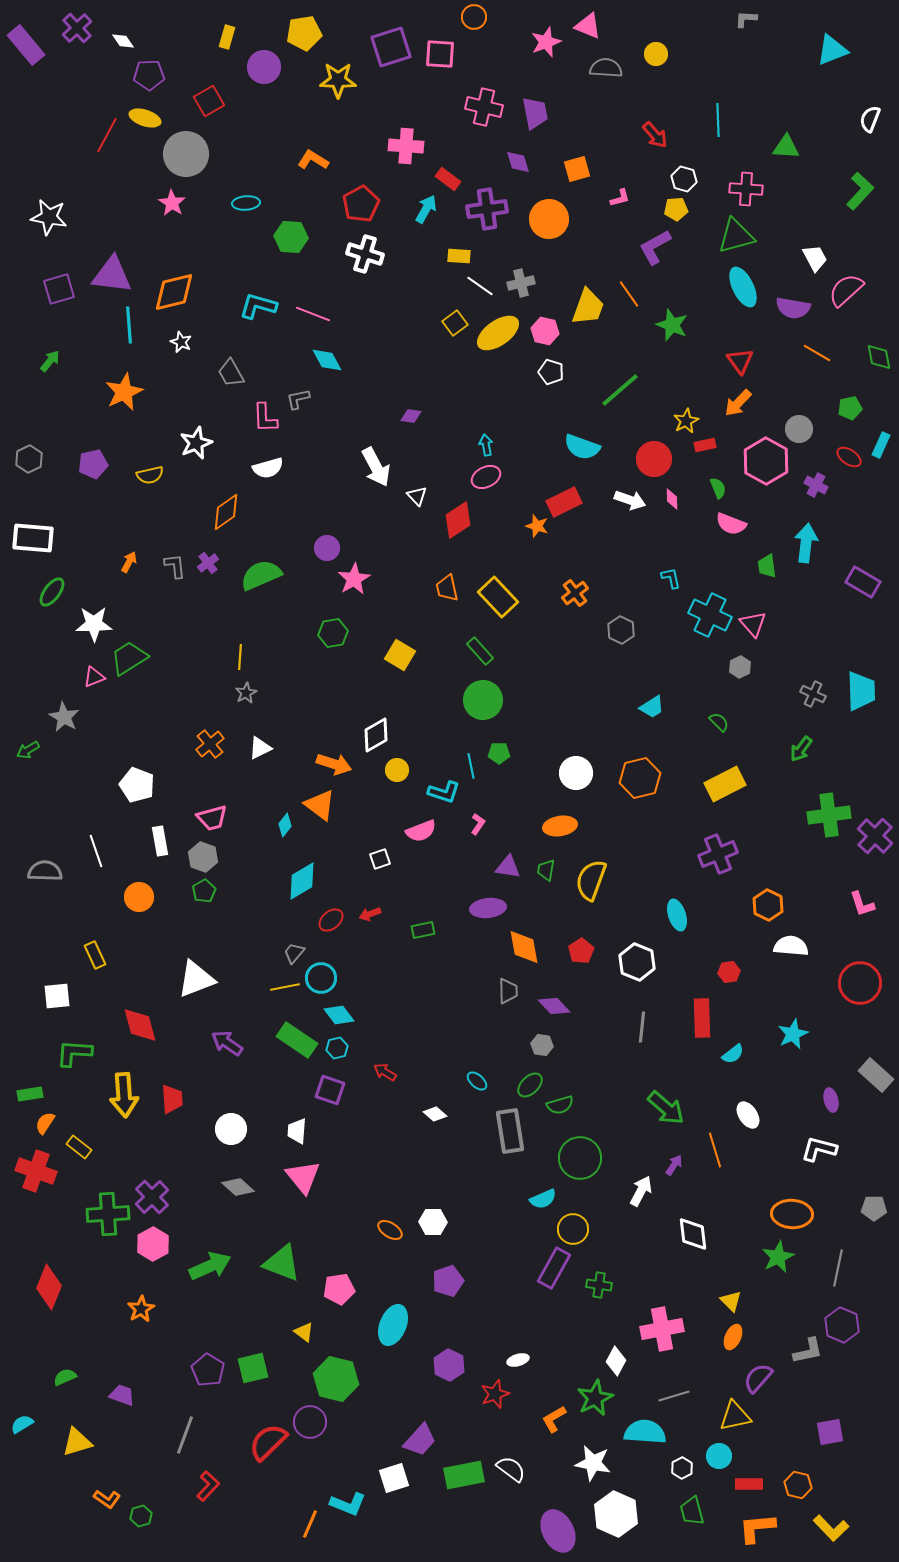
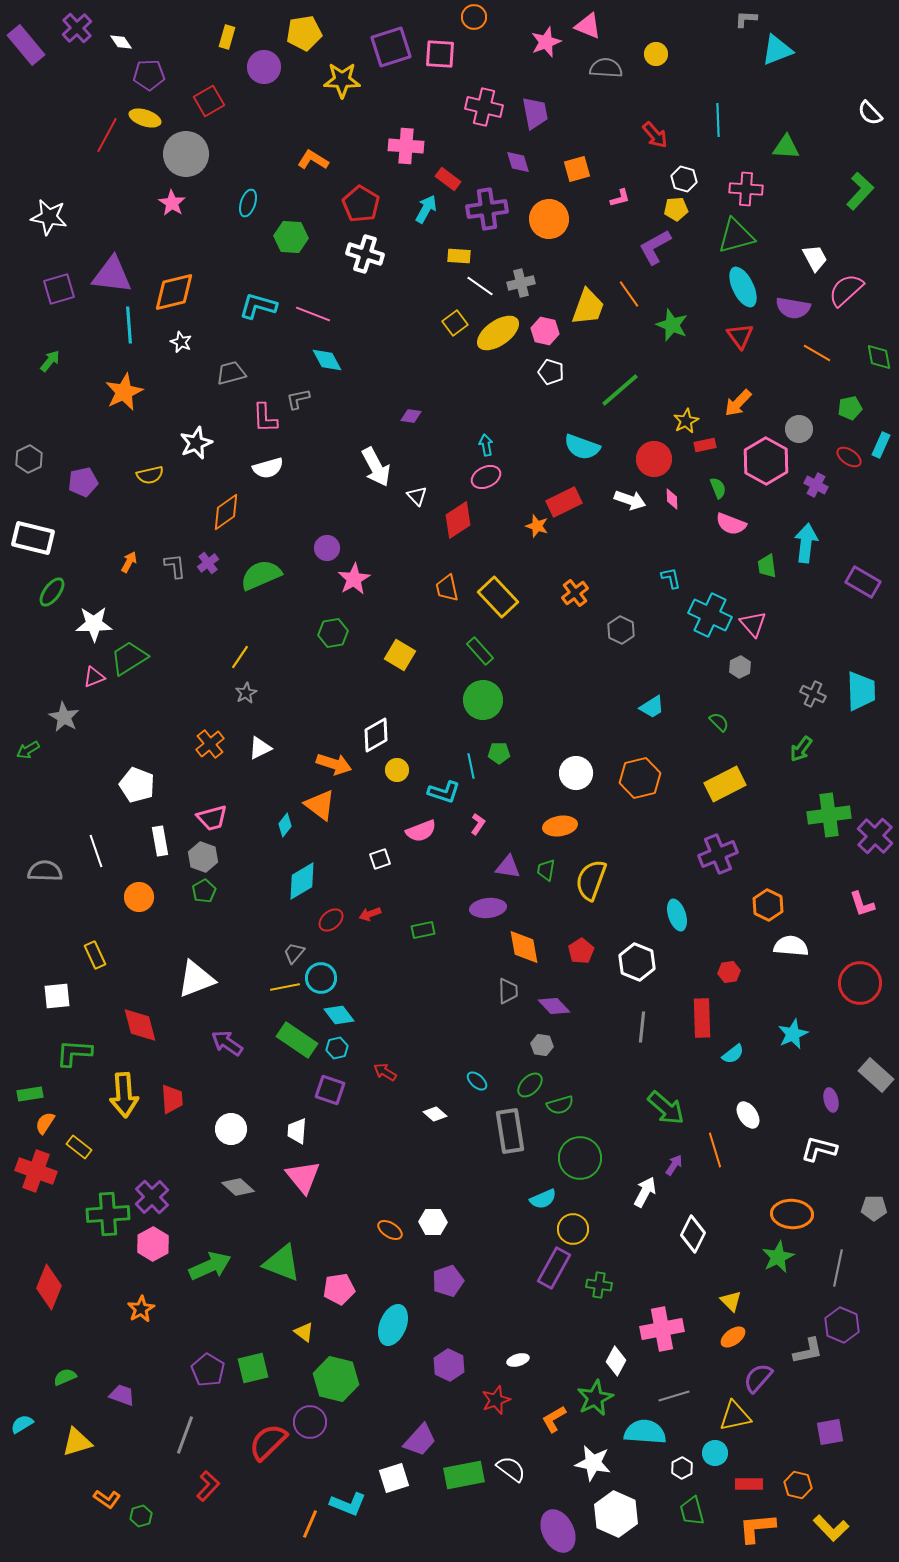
white diamond at (123, 41): moved 2 px left, 1 px down
cyan triangle at (832, 50): moved 55 px left
yellow star at (338, 80): moved 4 px right
white semicircle at (870, 119): moved 6 px up; rotated 64 degrees counterclockwise
cyan ellipse at (246, 203): moved 2 px right; rotated 68 degrees counterclockwise
red pentagon at (361, 204): rotated 12 degrees counterclockwise
red triangle at (740, 361): moved 25 px up
gray trapezoid at (231, 373): rotated 104 degrees clockwise
purple pentagon at (93, 464): moved 10 px left, 18 px down
white rectangle at (33, 538): rotated 9 degrees clockwise
yellow line at (240, 657): rotated 30 degrees clockwise
white arrow at (641, 1191): moved 4 px right, 1 px down
white diamond at (693, 1234): rotated 33 degrees clockwise
orange ellipse at (733, 1337): rotated 30 degrees clockwise
red star at (495, 1394): moved 1 px right, 6 px down
cyan circle at (719, 1456): moved 4 px left, 3 px up
